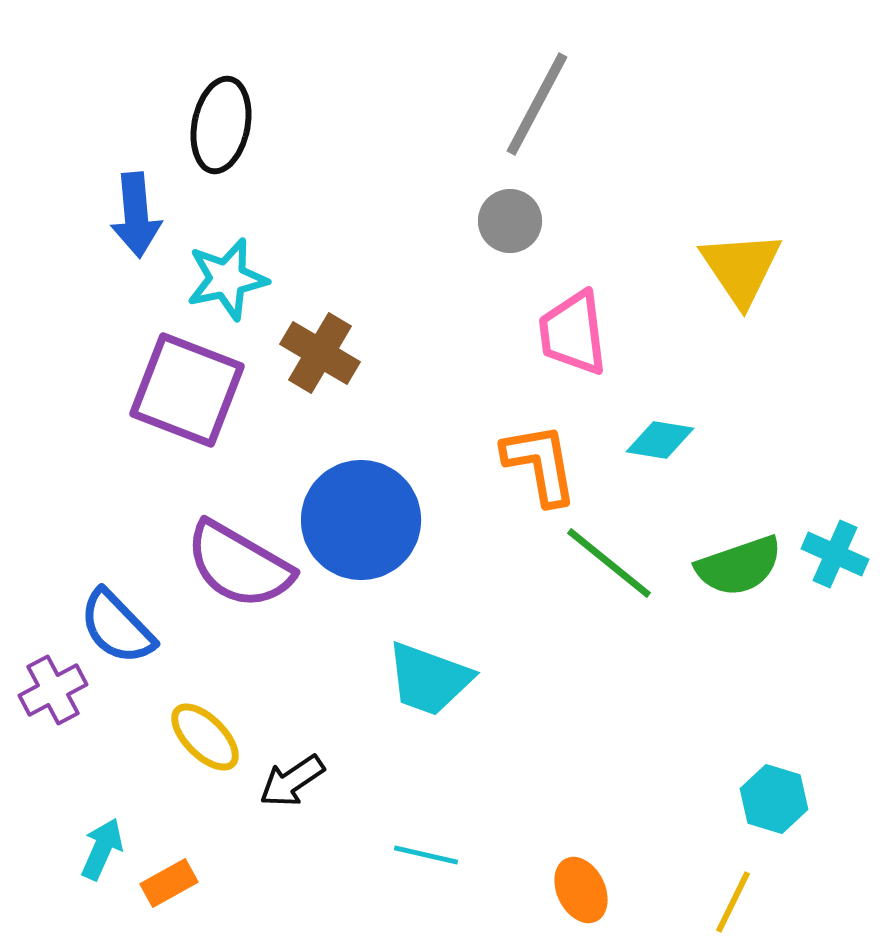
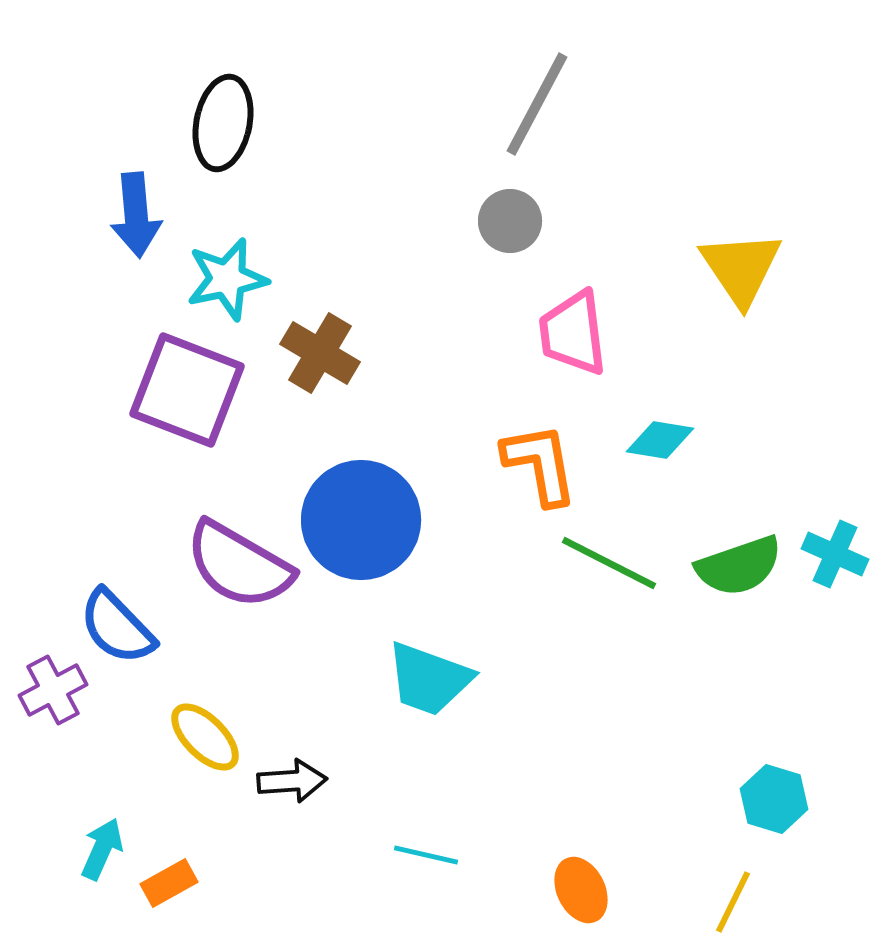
black ellipse: moved 2 px right, 2 px up
green line: rotated 12 degrees counterclockwise
black arrow: rotated 150 degrees counterclockwise
